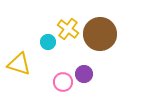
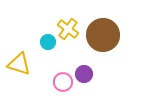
brown circle: moved 3 px right, 1 px down
